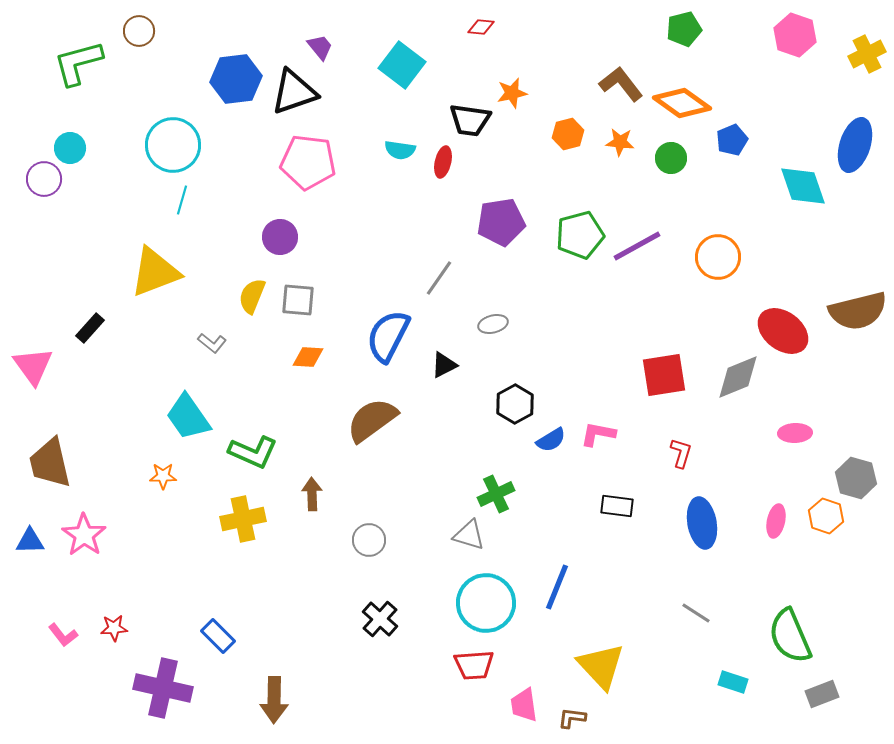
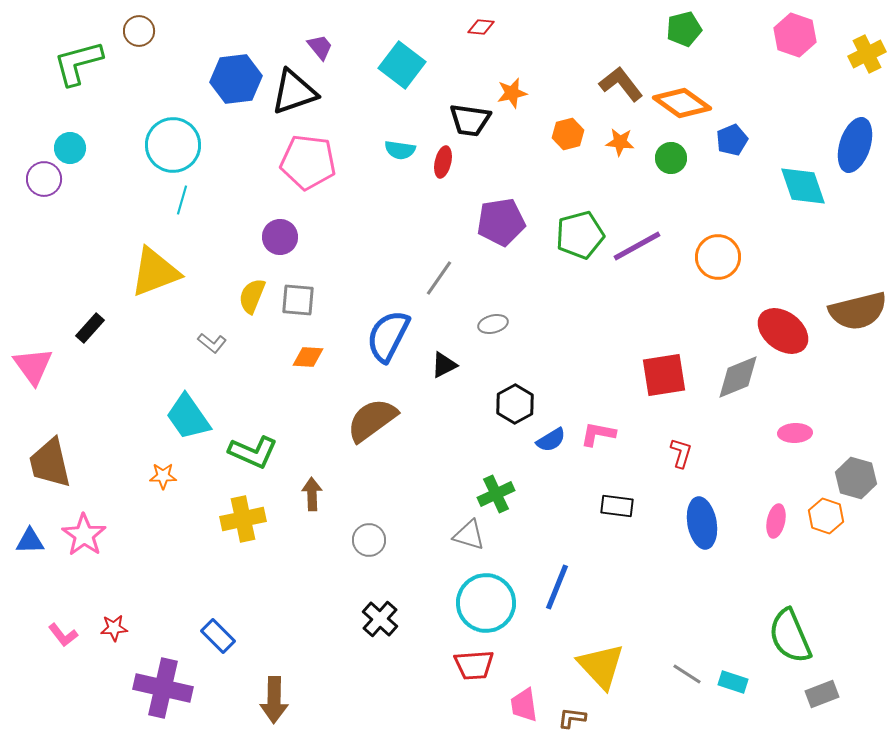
gray line at (696, 613): moved 9 px left, 61 px down
